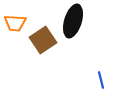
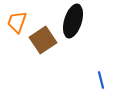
orange trapezoid: moved 2 px right, 1 px up; rotated 105 degrees clockwise
